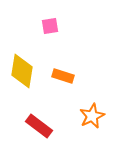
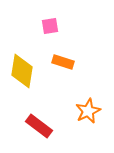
orange rectangle: moved 14 px up
orange star: moved 4 px left, 5 px up
